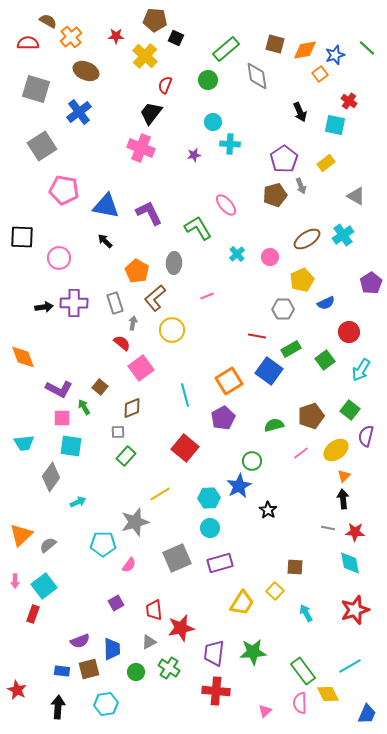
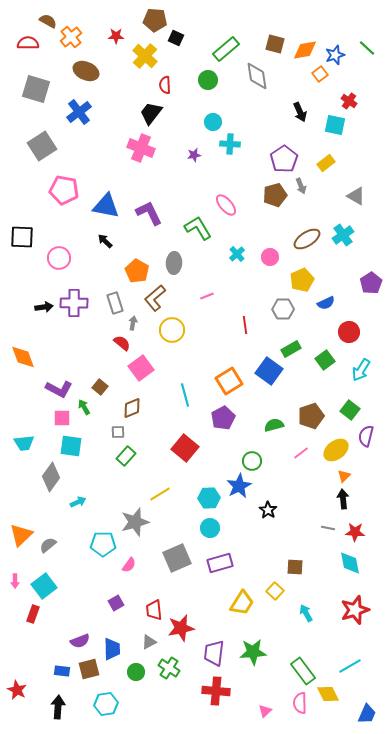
red semicircle at (165, 85): rotated 24 degrees counterclockwise
red line at (257, 336): moved 12 px left, 11 px up; rotated 72 degrees clockwise
